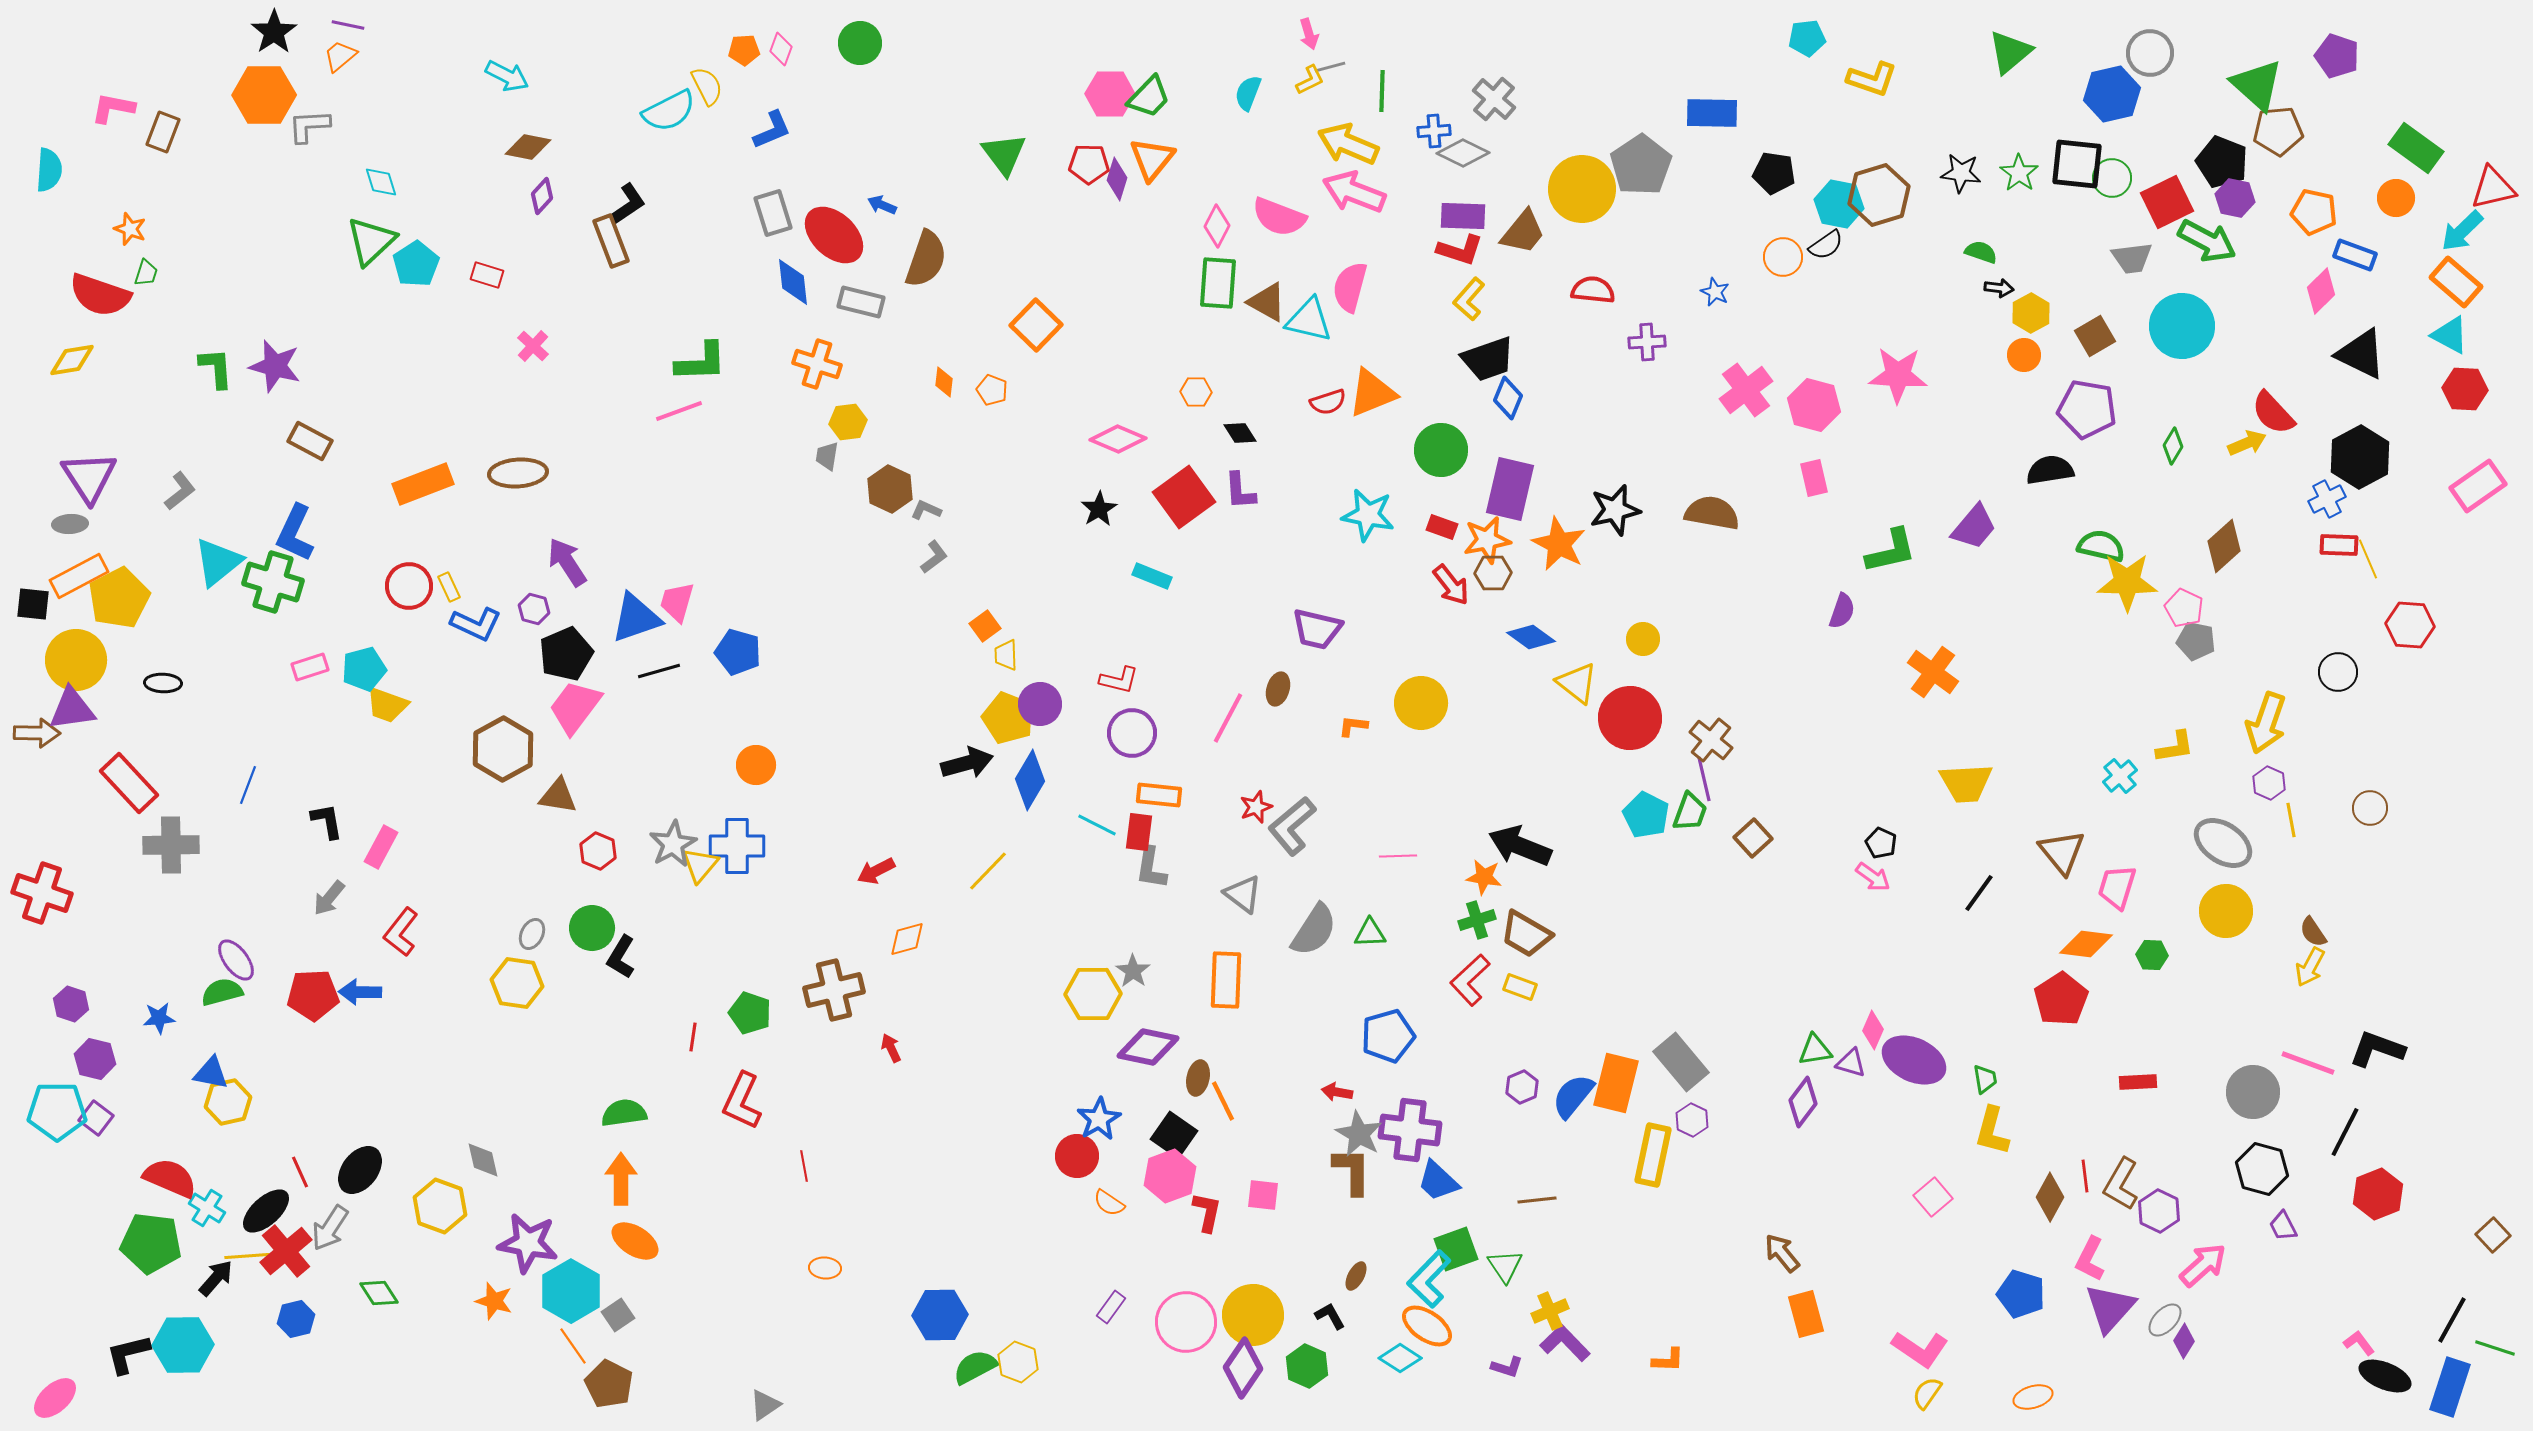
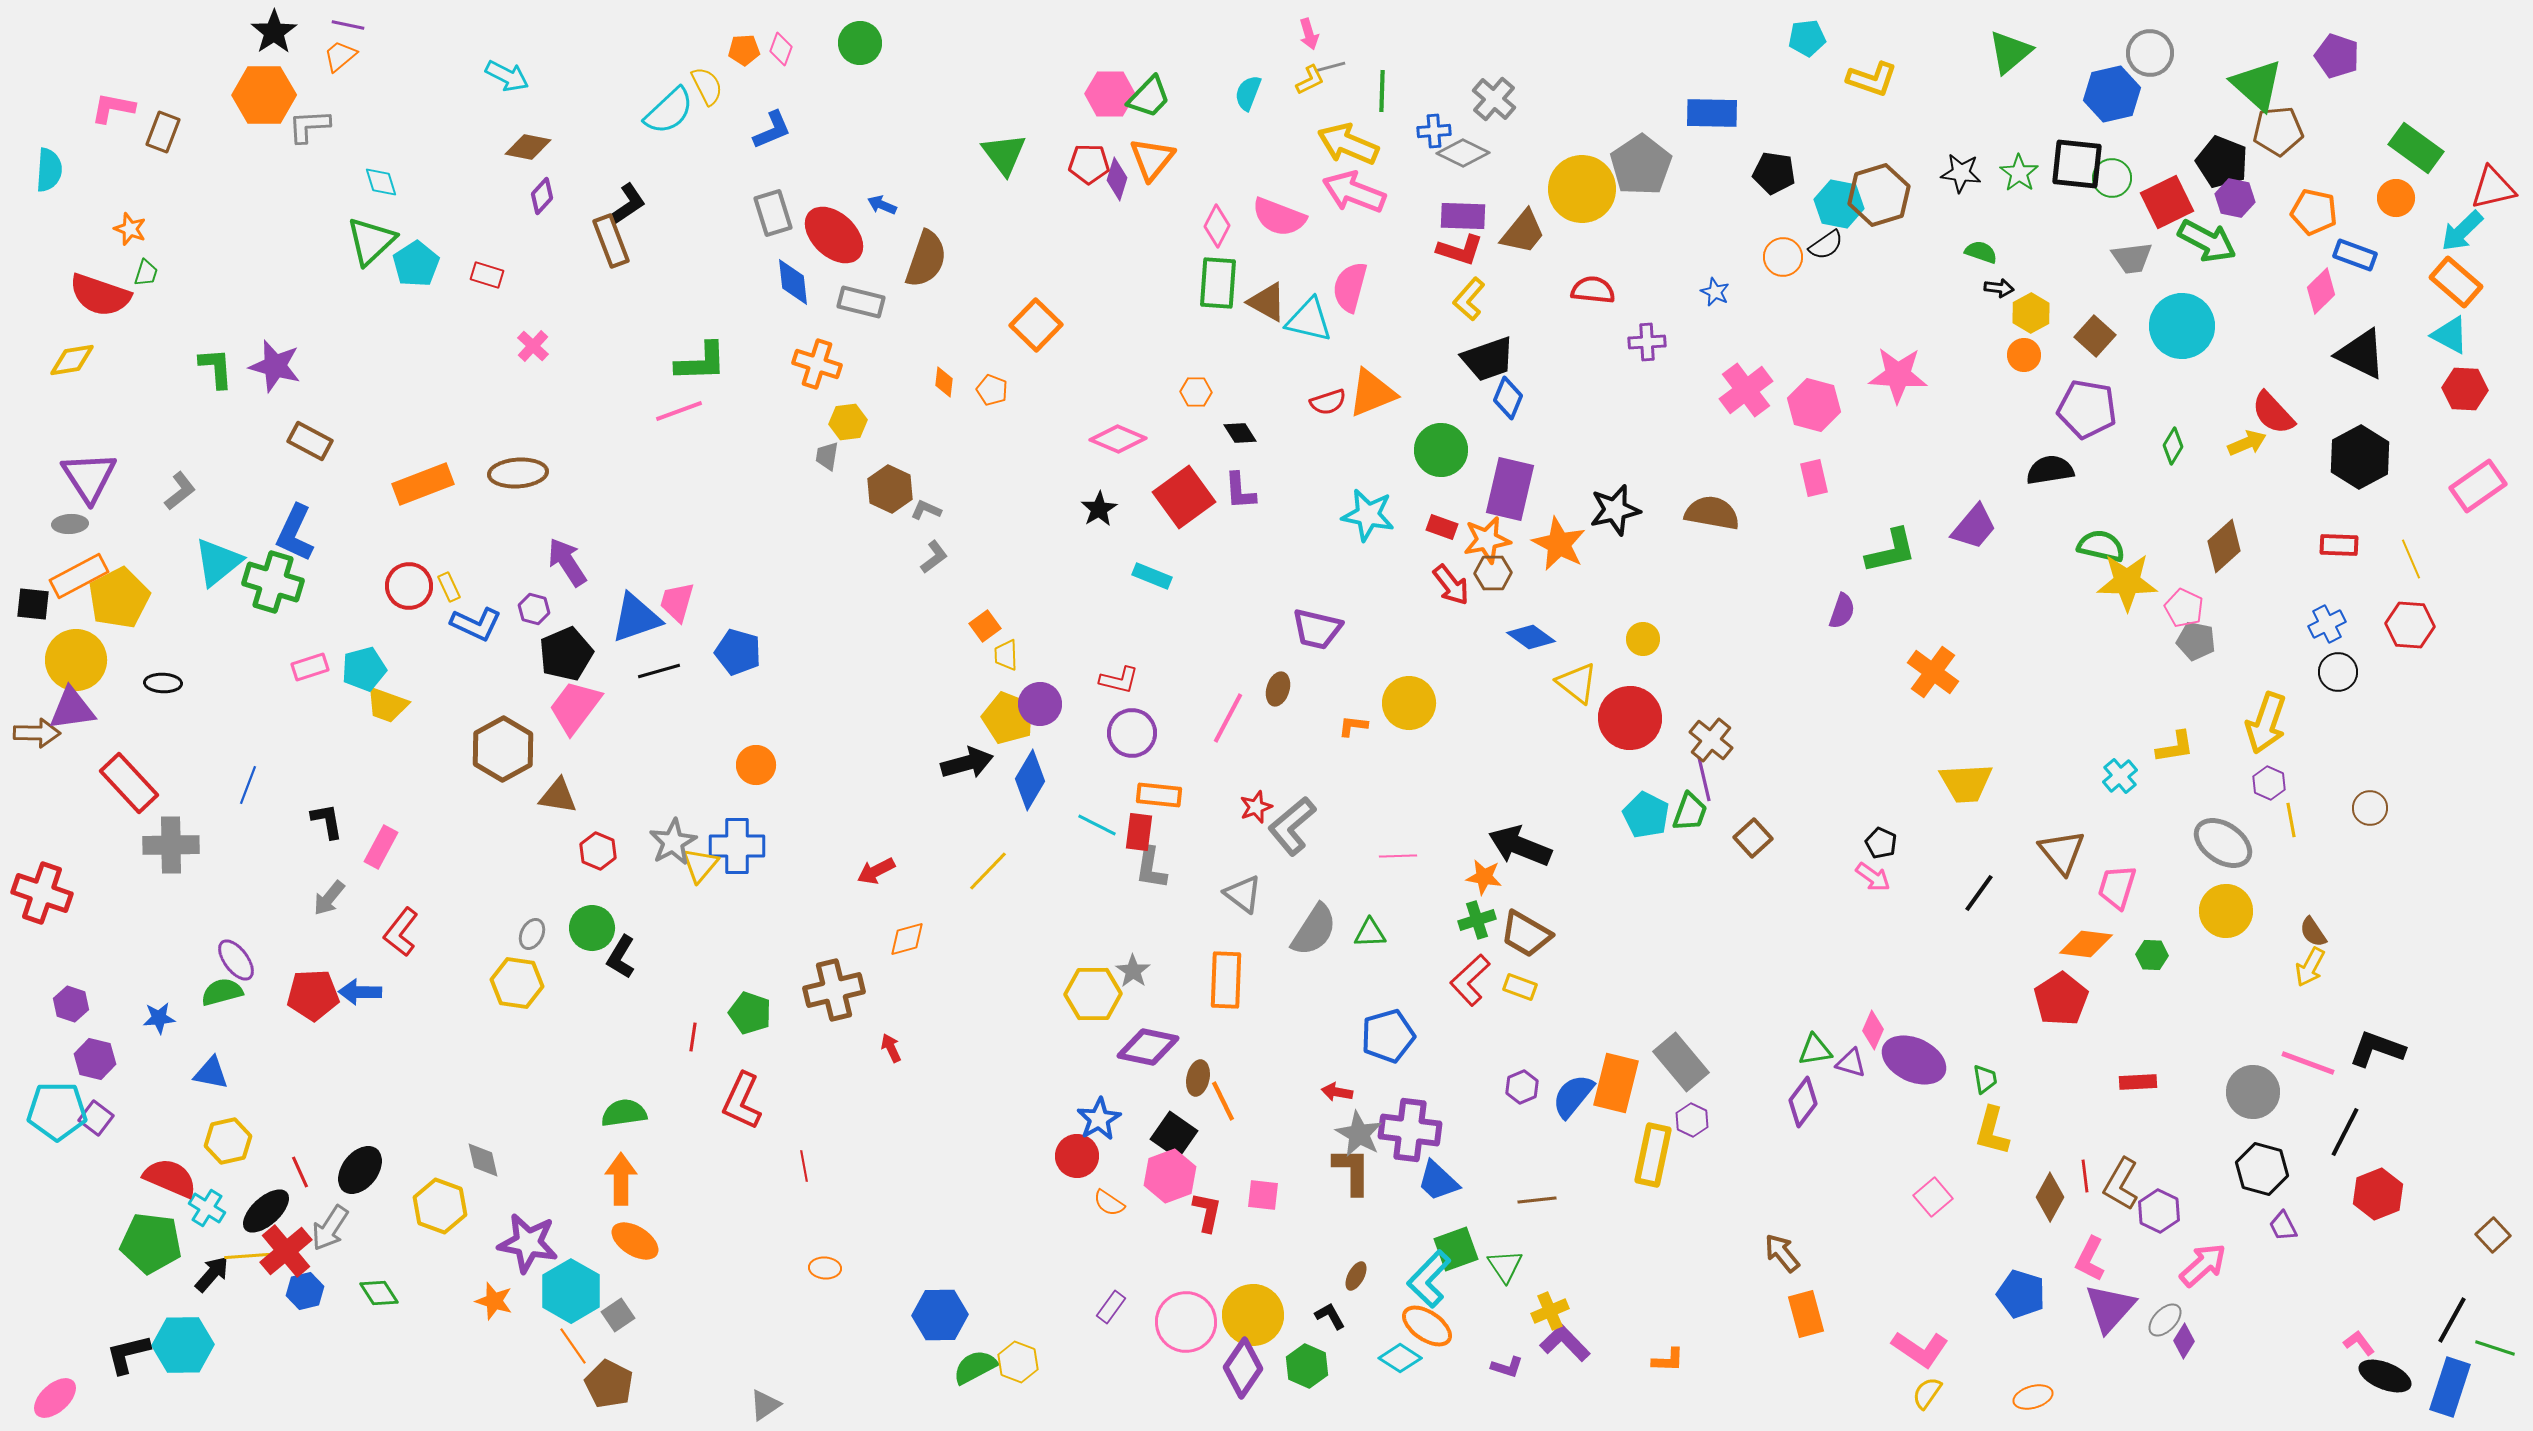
cyan semicircle at (669, 111): rotated 16 degrees counterclockwise
brown square at (2095, 336): rotated 18 degrees counterclockwise
blue cross at (2327, 499): moved 125 px down
yellow line at (2368, 559): moved 43 px right
yellow circle at (1421, 703): moved 12 px left
gray star at (673, 844): moved 2 px up
yellow hexagon at (228, 1102): moved 39 px down
black arrow at (216, 1278): moved 4 px left, 4 px up
blue hexagon at (296, 1319): moved 9 px right, 28 px up
